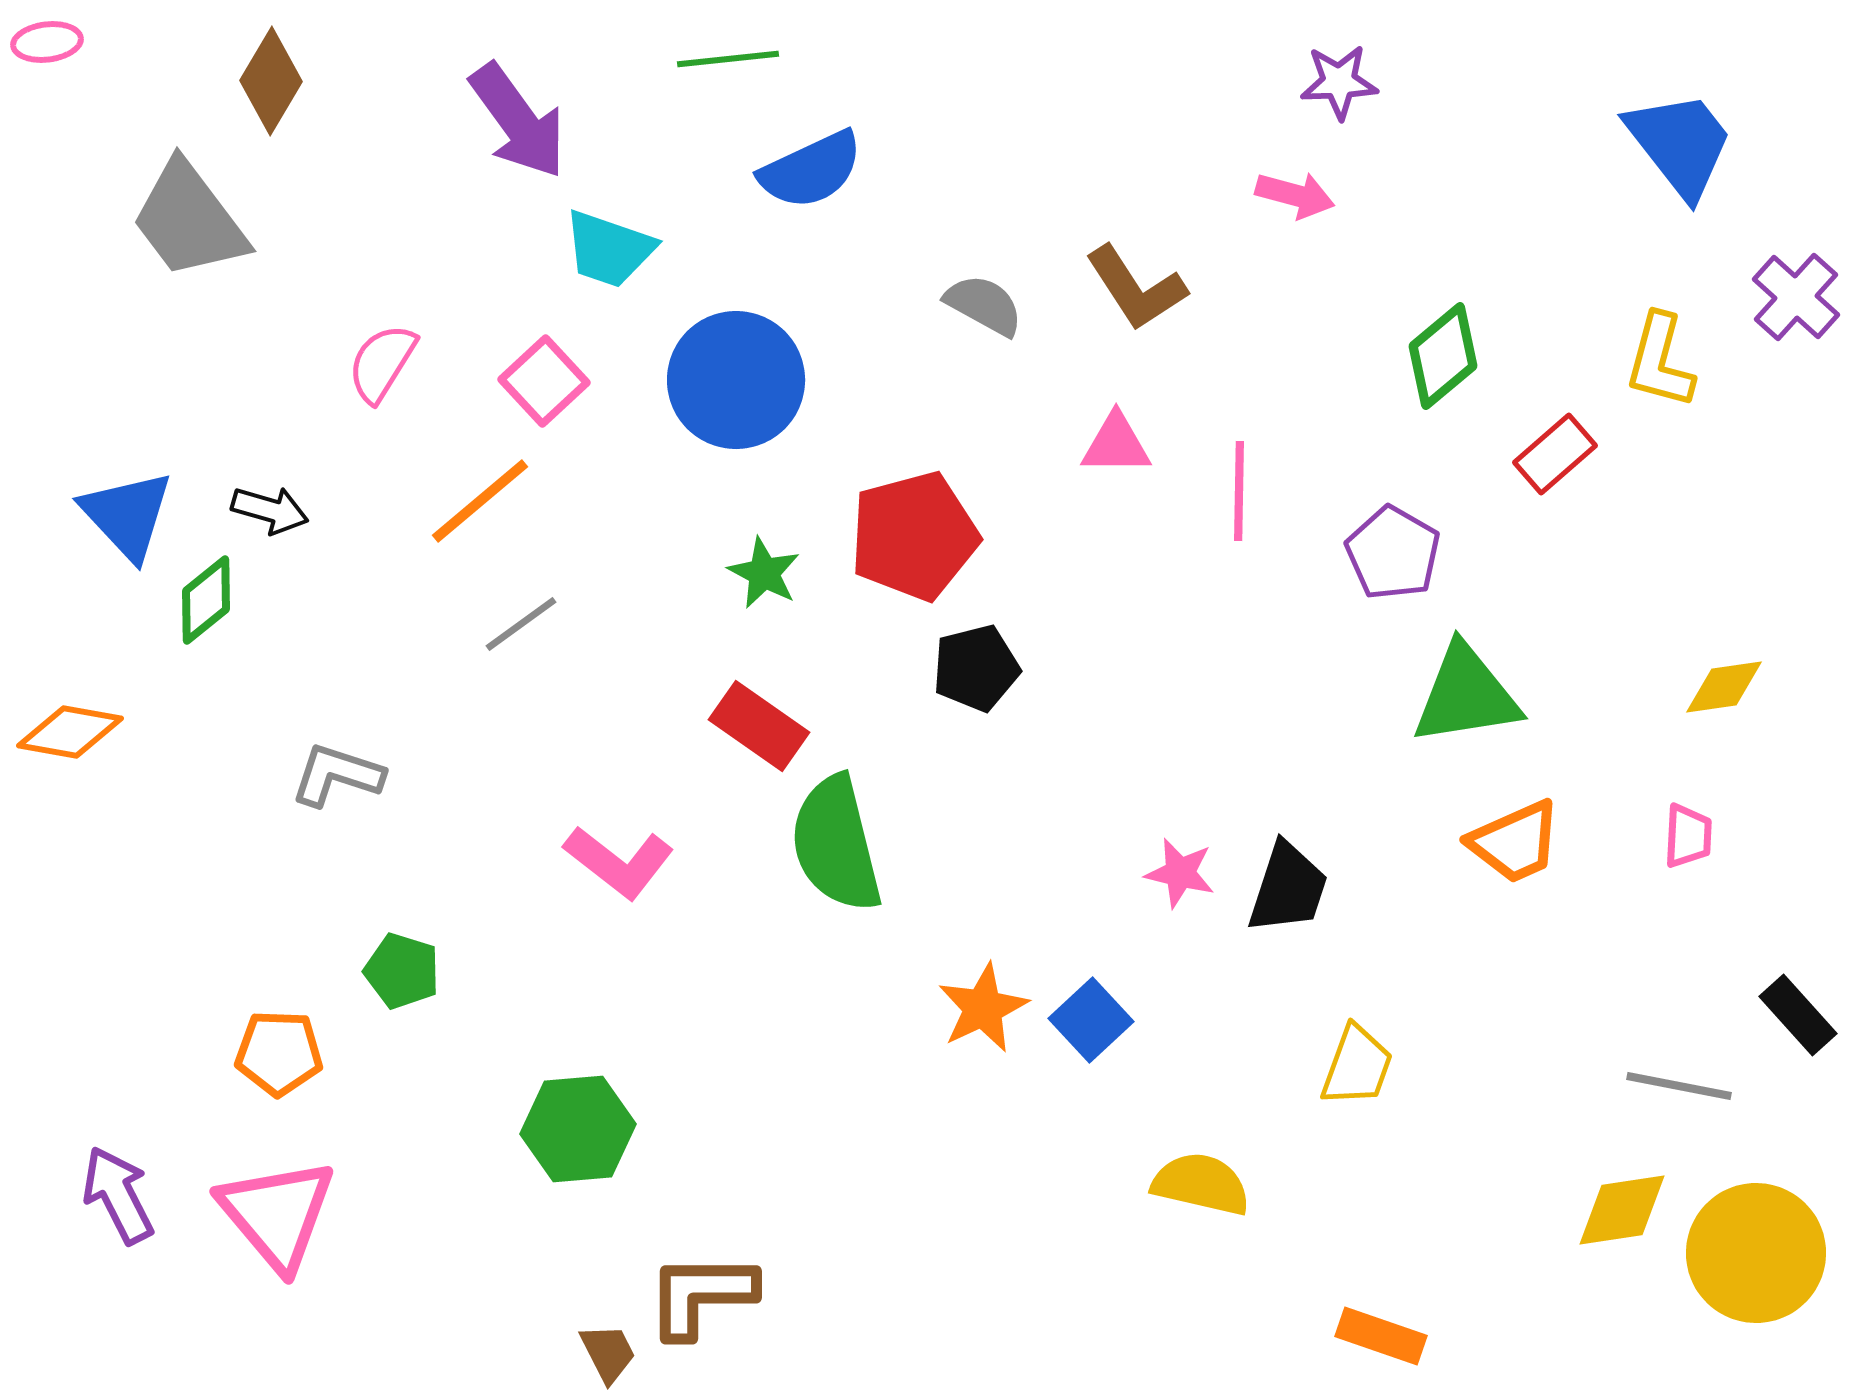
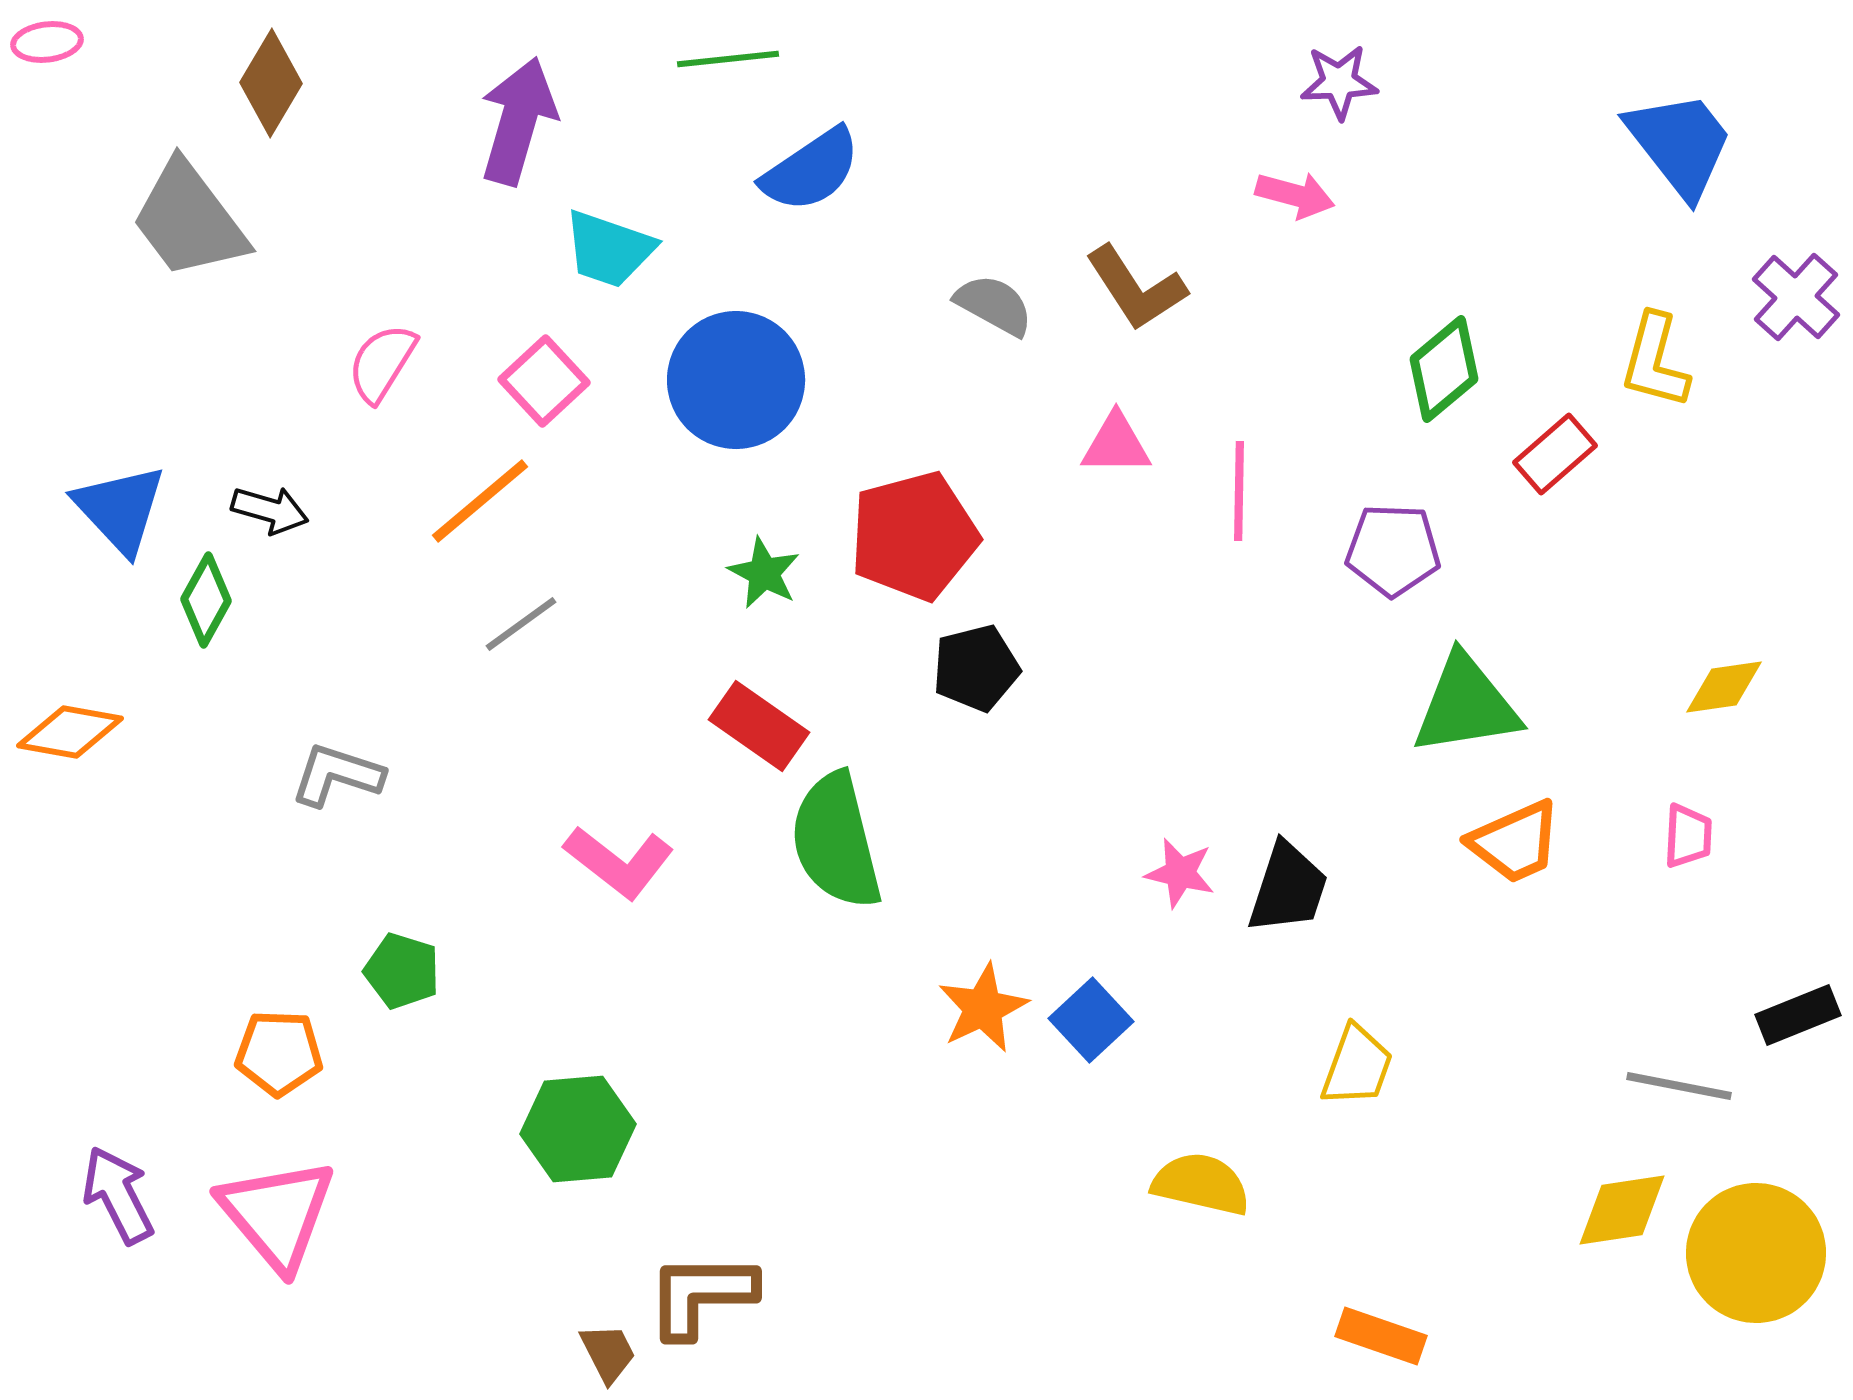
brown diamond at (271, 81): moved 2 px down
purple arrow at (518, 121): rotated 128 degrees counterclockwise
blue semicircle at (811, 170): rotated 9 degrees counterclockwise
gray semicircle at (984, 305): moved 10 px right
green diamond at (1443, 356): moved 1 px right, 13 px down
yellow L-shape at (1660, 361): moved 5 px left
blue triangle at (127, 515): moved 7 px left, 6 px up
purple pentagon at (1393, 553): moved 3 px up; rotated 28 degrees counterclockwise
green diamond at (206, 600): rotated 22 degrees counterclockwise
green triangle at (1466, 695): moved 10 px down
green semicircle at (836, 844): moved 3 px up
black rectangle at (1798, 1015): rotated 70 degrees counterclockwise
